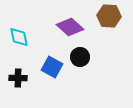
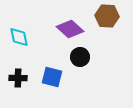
brown hexagon: moved 2 px left
purple diamond: moved 2 px down
blue square: moved 10 px down; rotated 15 degrees counterclockwise
